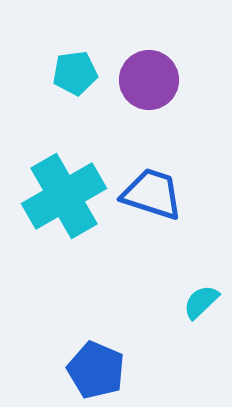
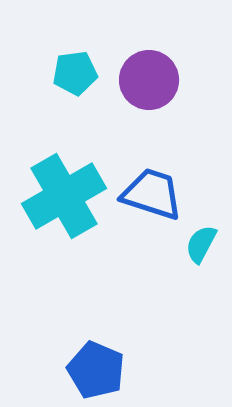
cyan semicircle: moved 58 px up; rotated 18 degrees counterclockwise
